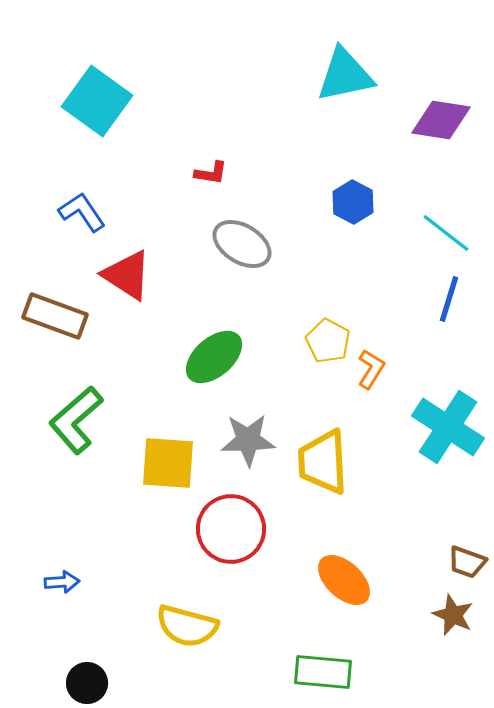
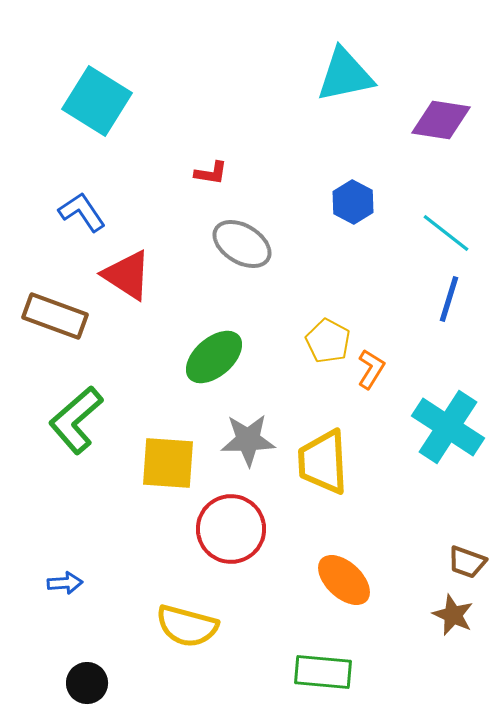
cyan square: rotated 4 degrees counterclockwise
blue arrow: moved 3 px right, 1 px down
